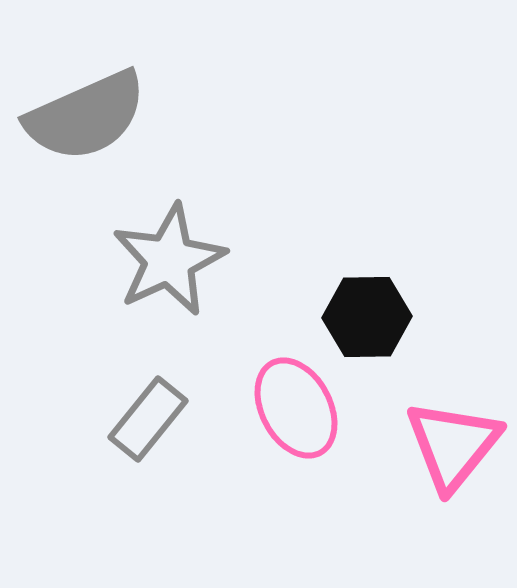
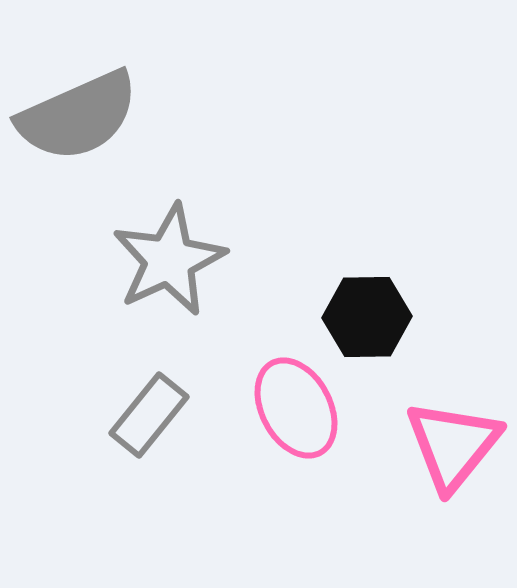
gray semicircle: moved 8 px left
gray rectangle: moved 1 px right, 4 px up
